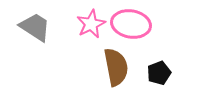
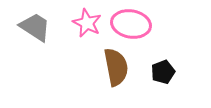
pink star: moved 4 px left, 1 px up; rotated 20 degrees counterclockwise
black pentagon: moved 4 px right, 1 px up
